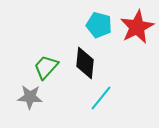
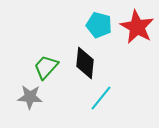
red star: rotated 16 degrees counterclockwise
